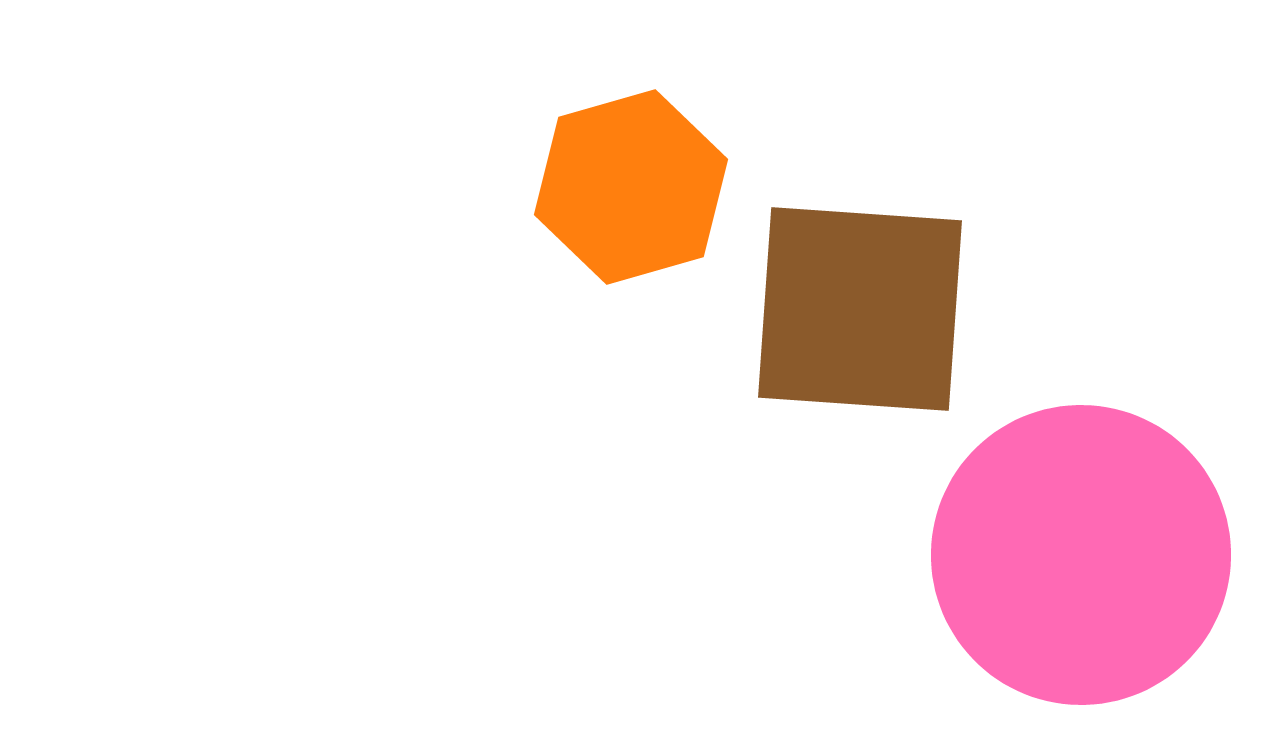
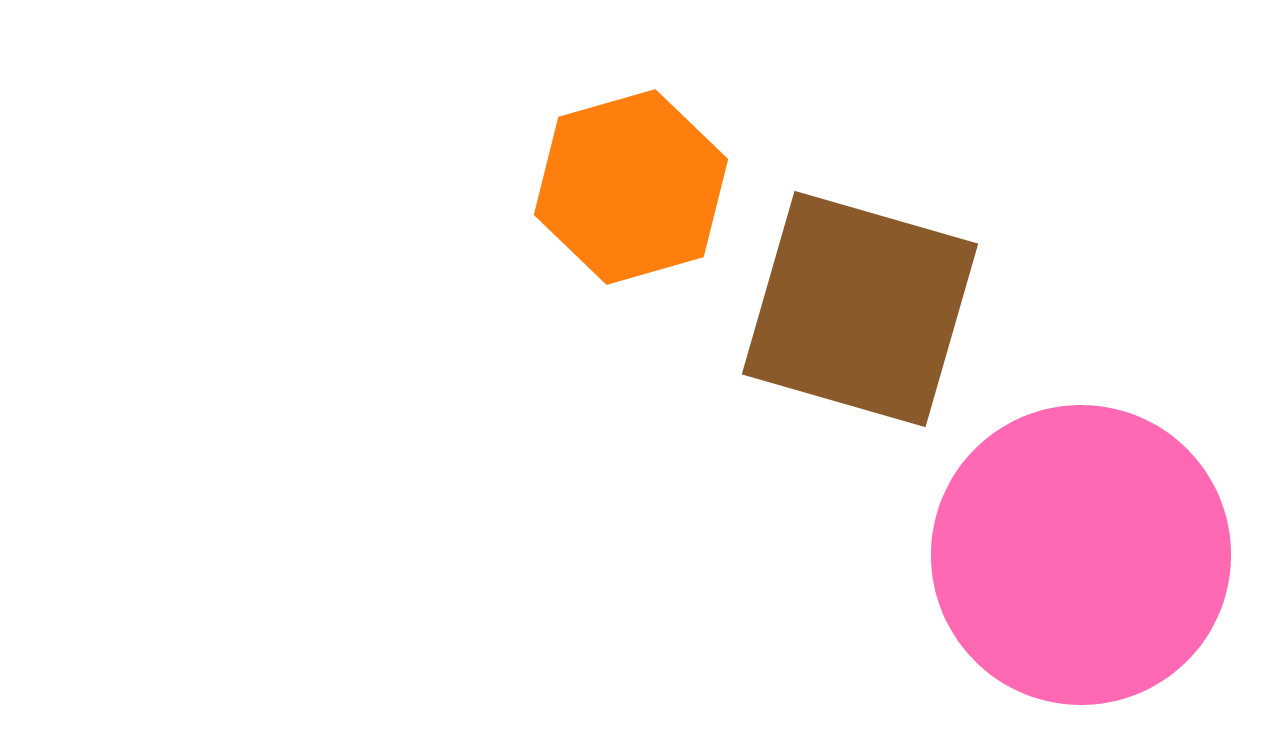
brown square: rotated 12 degrees clockwise
